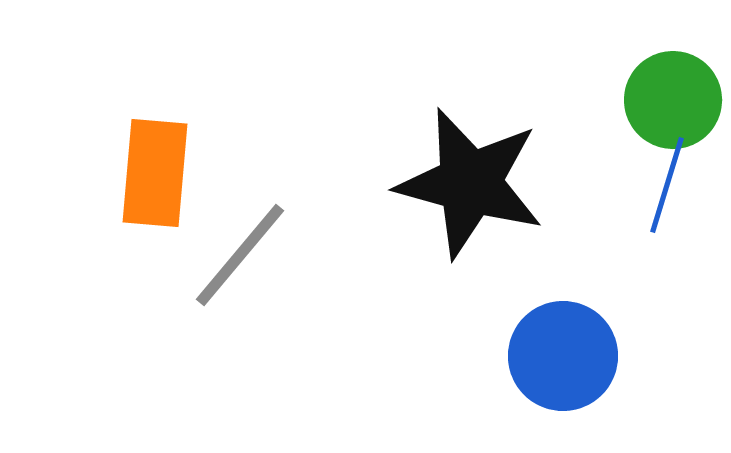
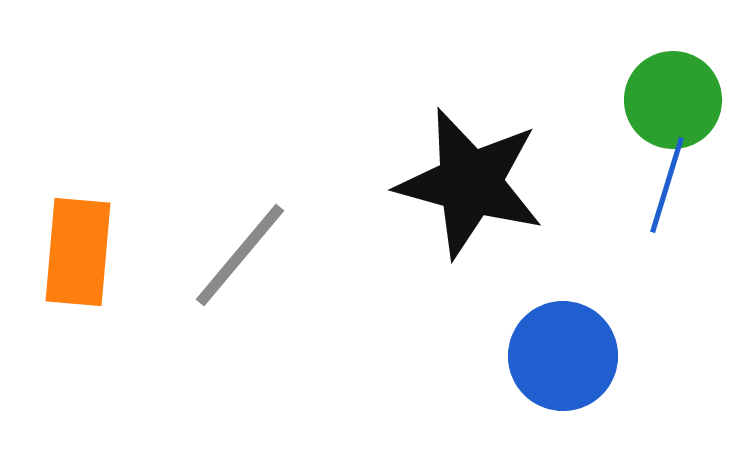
orange rectangle: moved 77 px left, 79 px down
